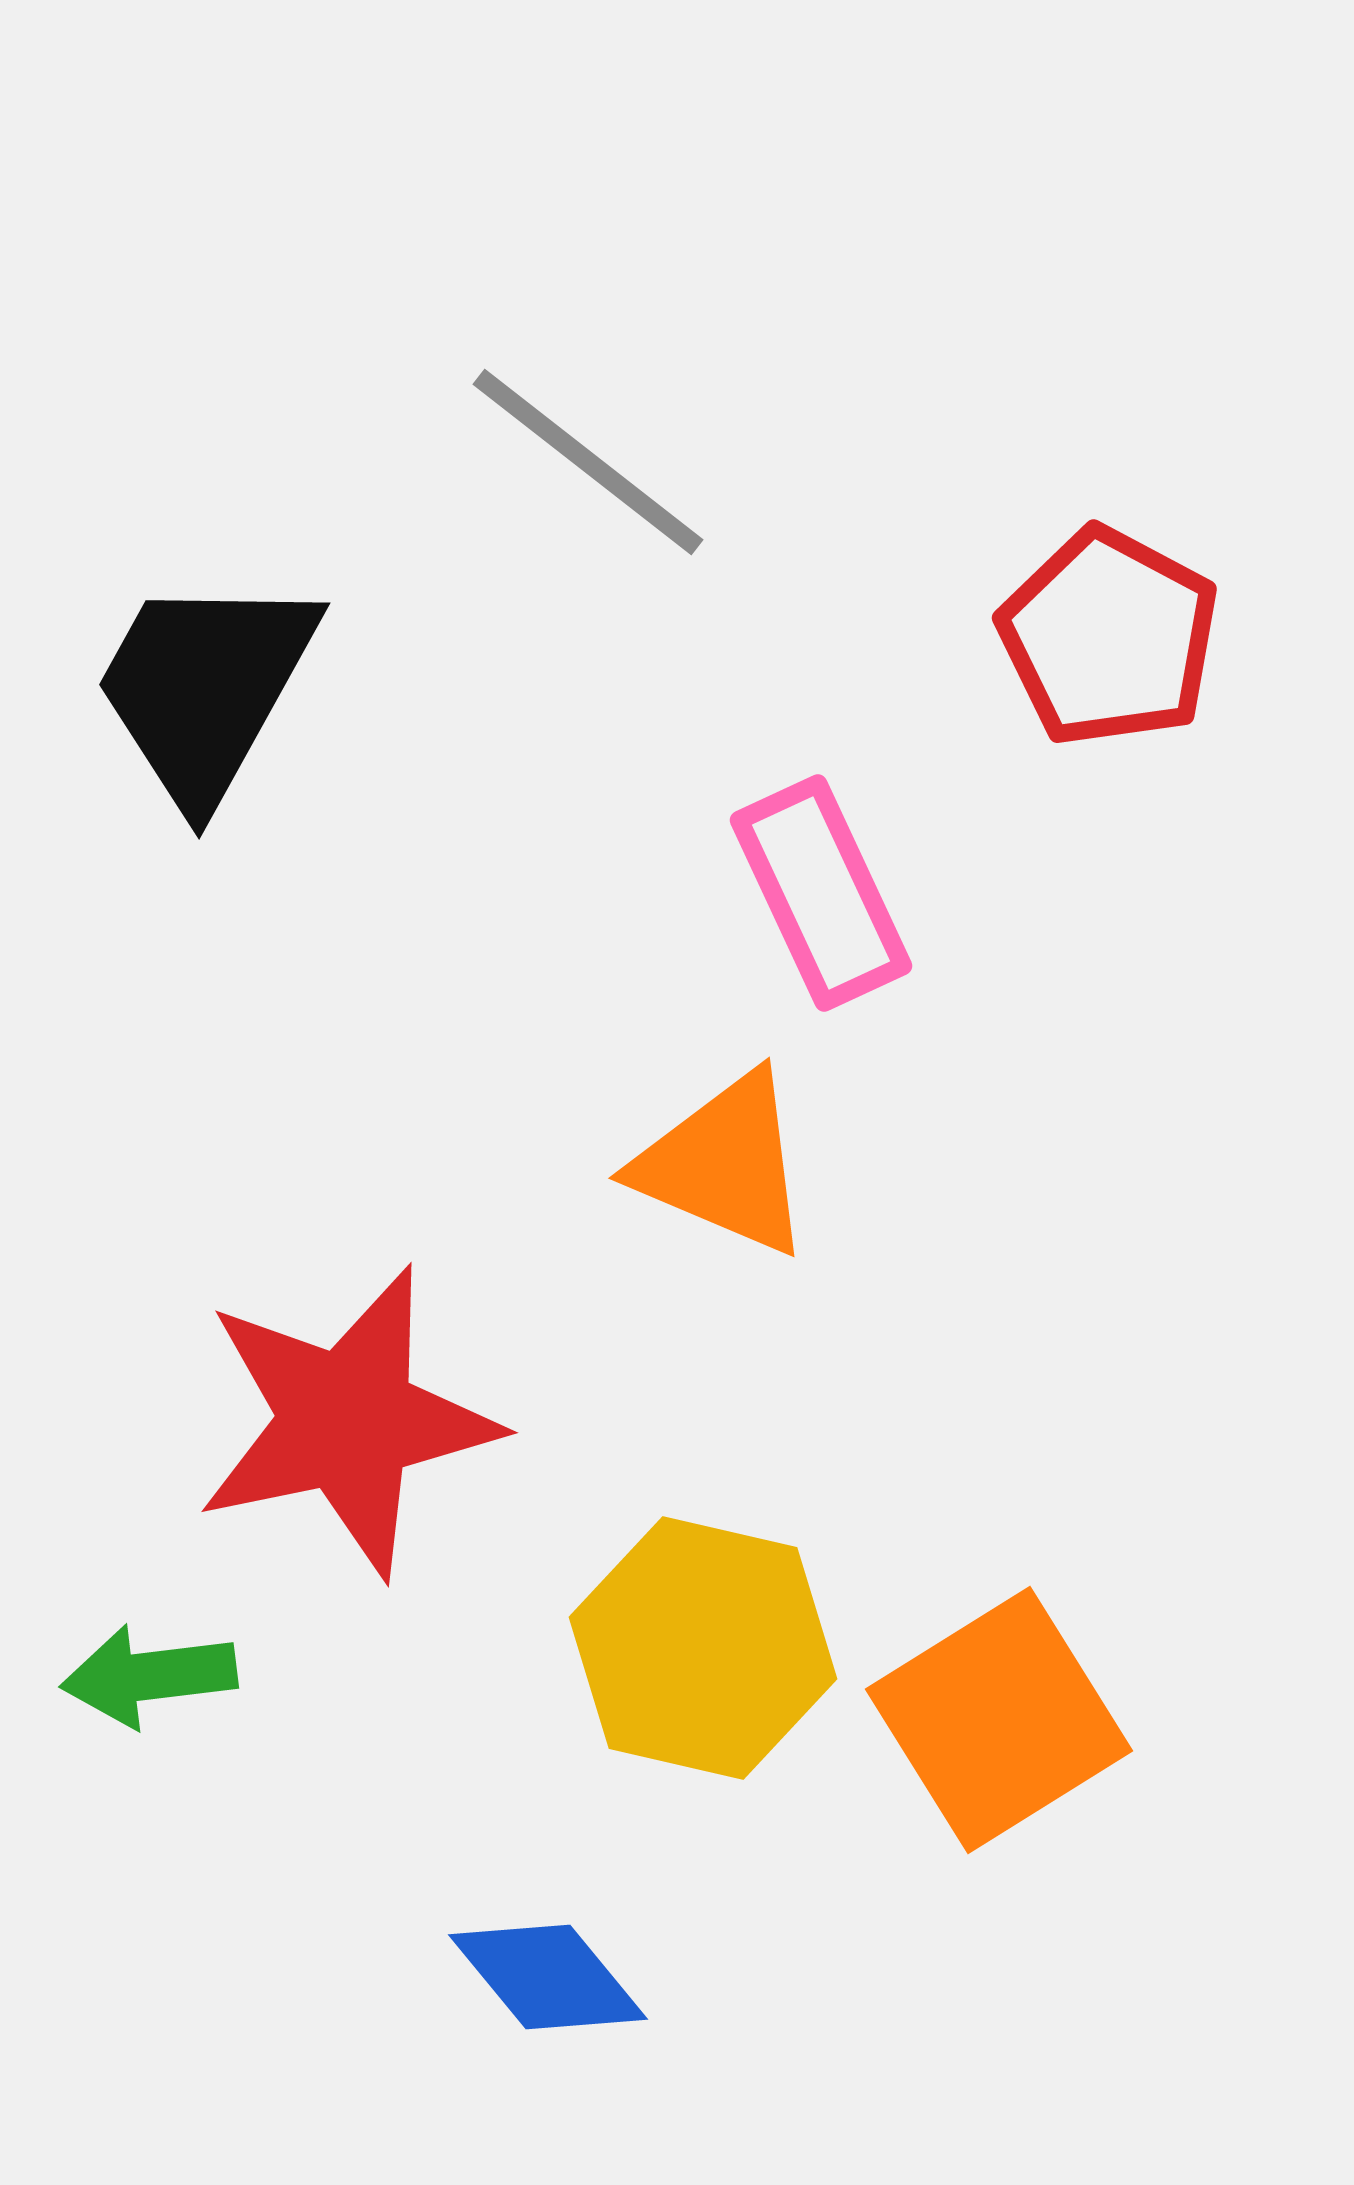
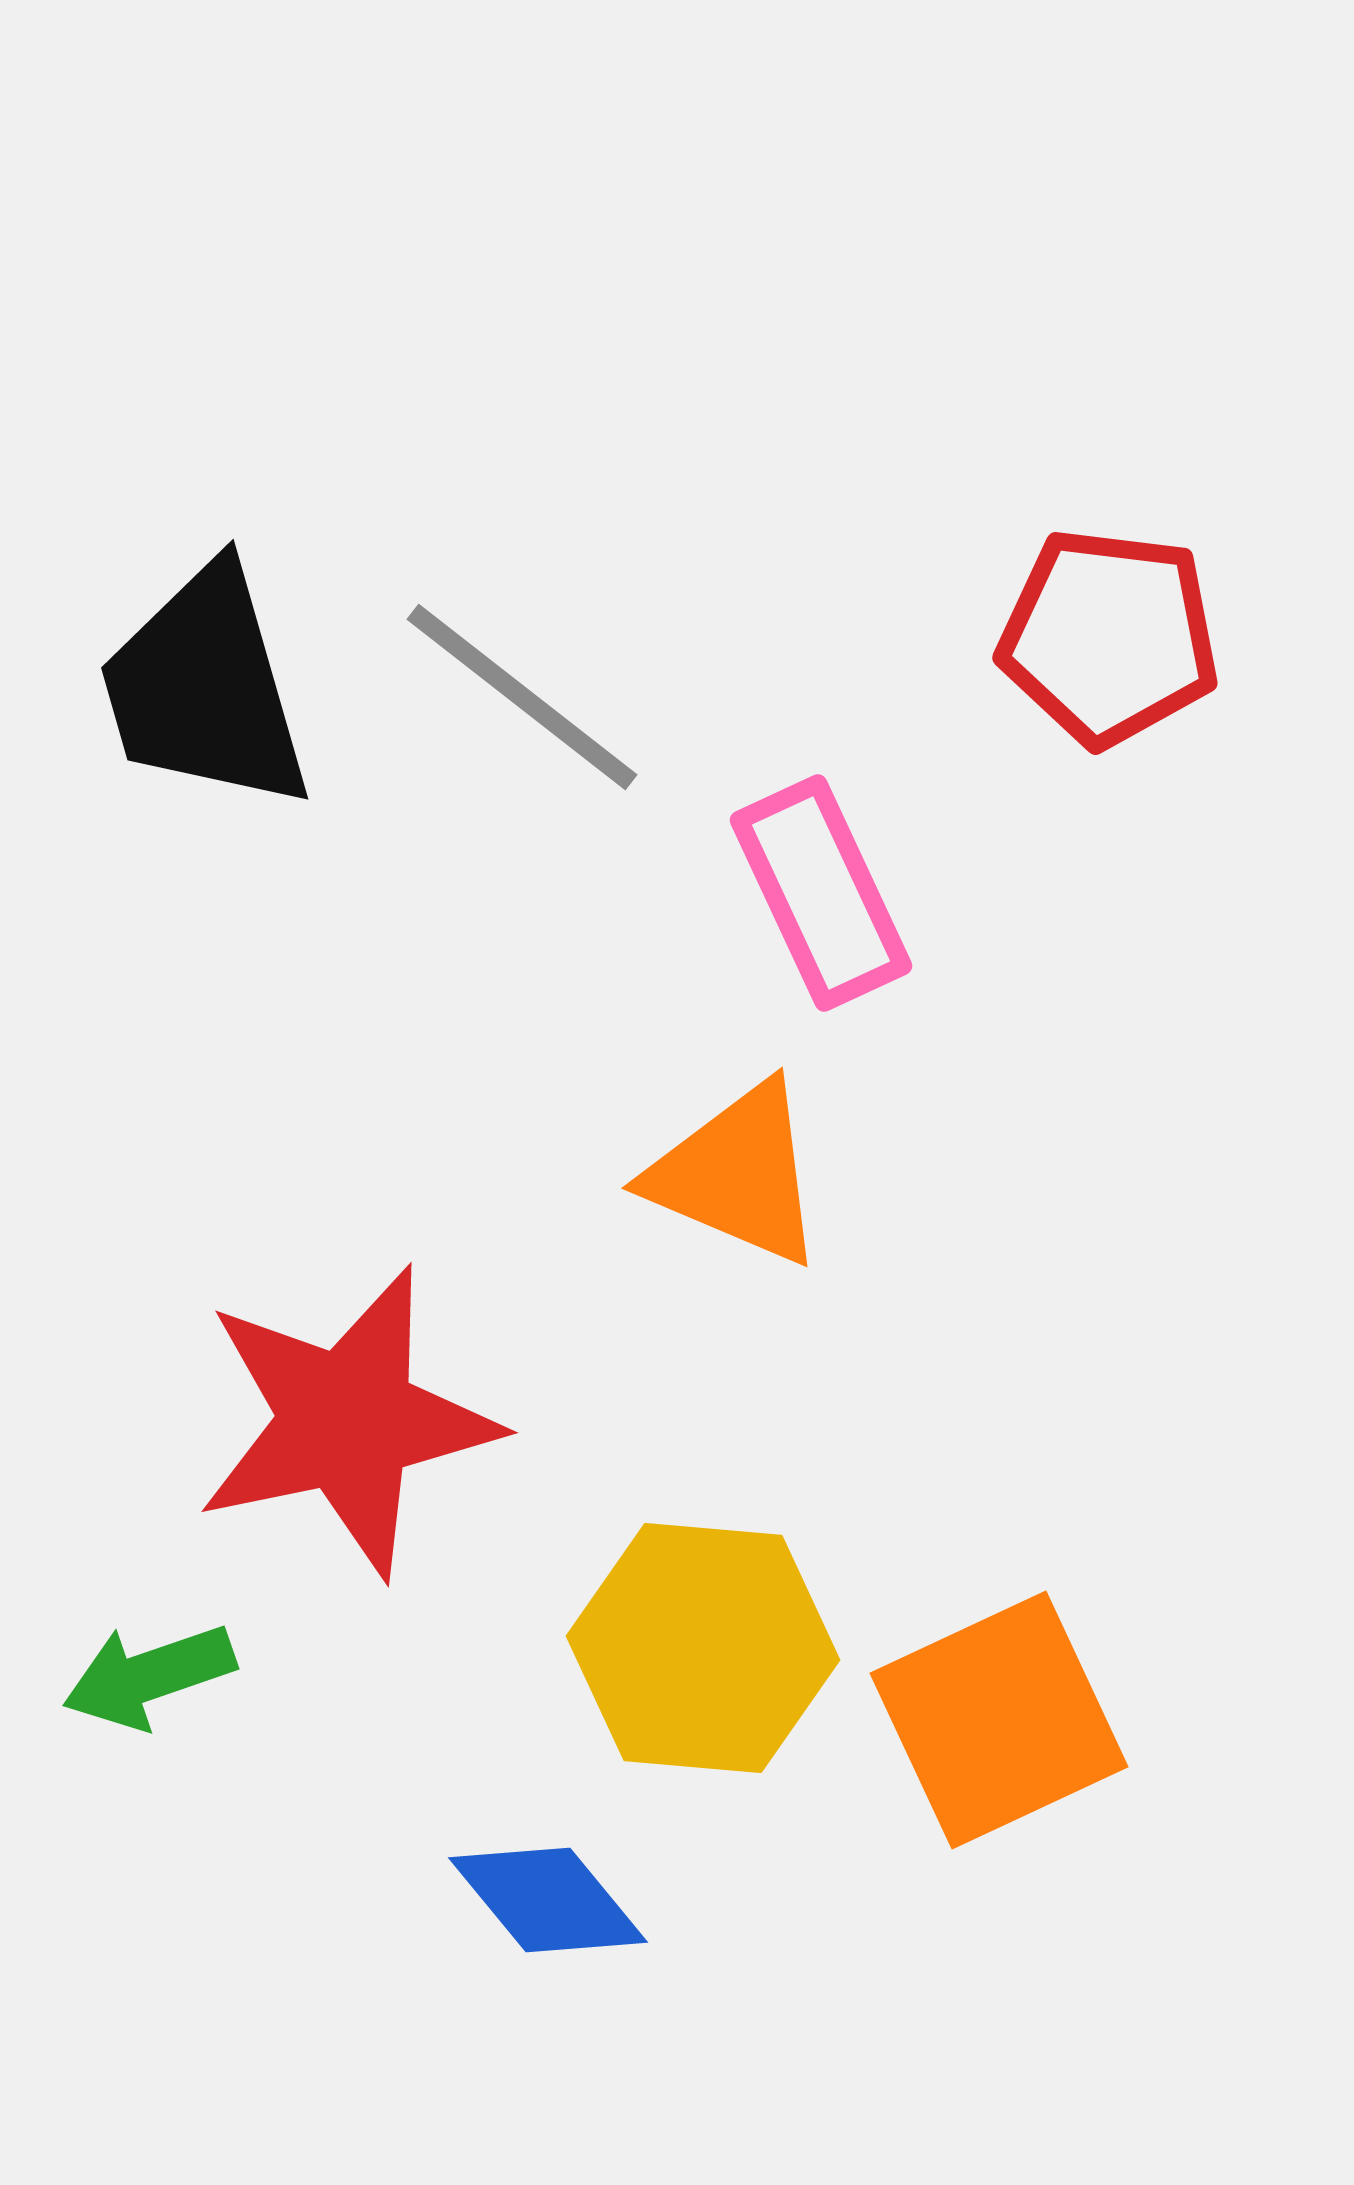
gray line: moved 66 px left, 235 px down
red pentagon: rotated 21 degrees counterclockwise
black trapezoid: rotated 45 degrees counterclockwise
orange triangle: moved 13 px right, 10 px down
yellow hexagon: rotated 8 degrees counterclockwise
green arrow: rotated 12 degrees counterclockwise
orange square: rotated 7 degrees clockwise
blue diamond: moved 77 px up
